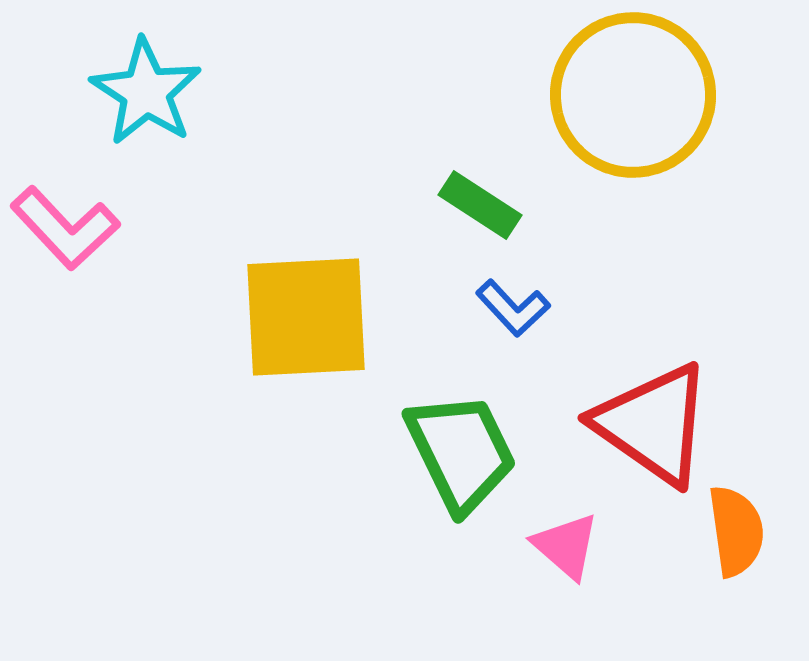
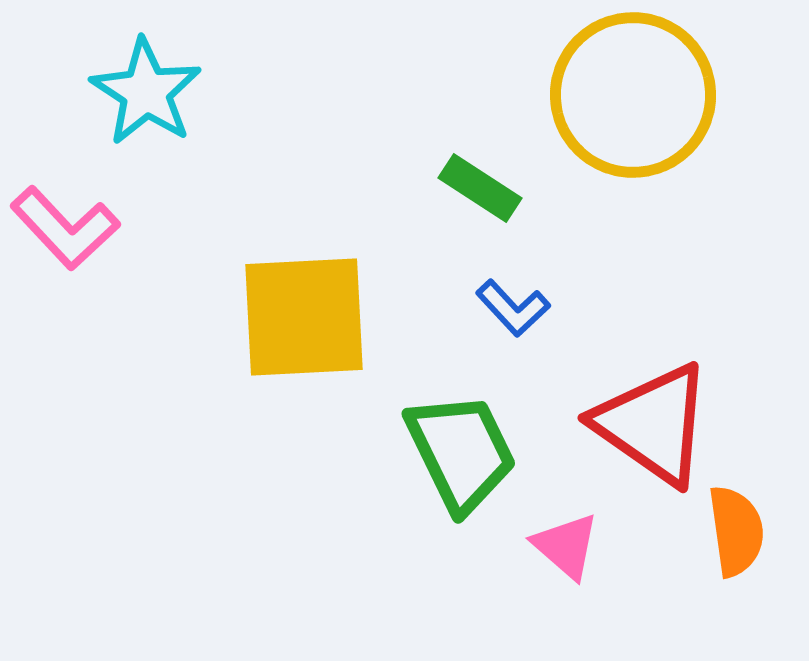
green rectangle: moved 17 px up
yellow square: moved 2 px left
